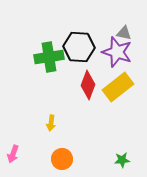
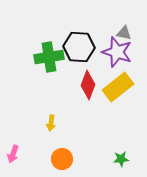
green star: moved 1 px left, 1 px up
